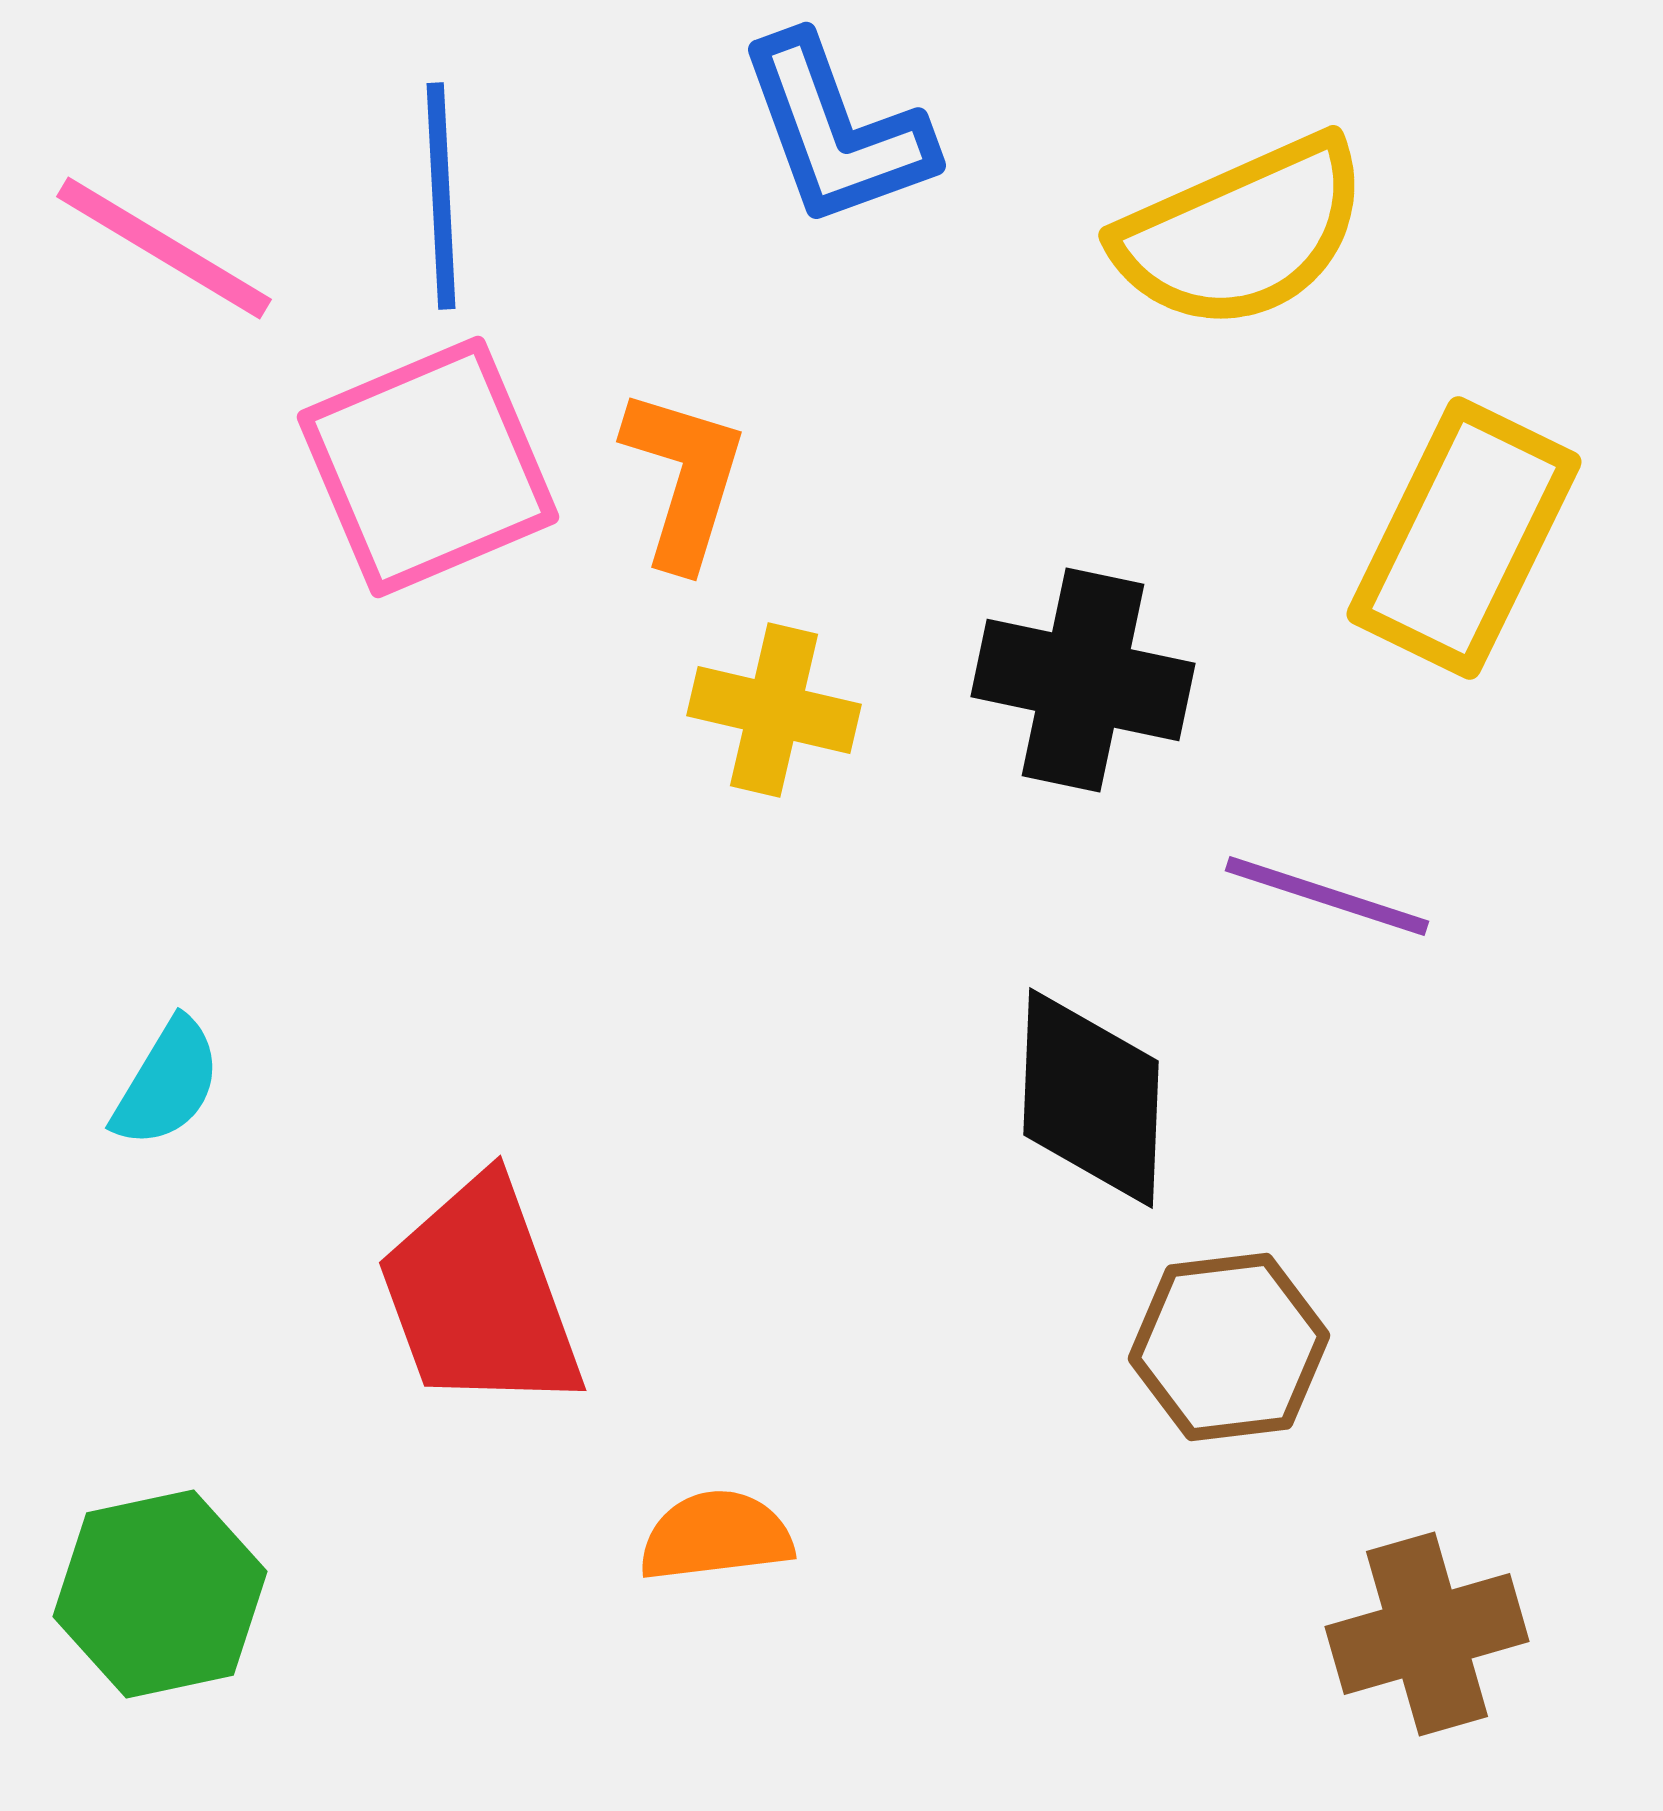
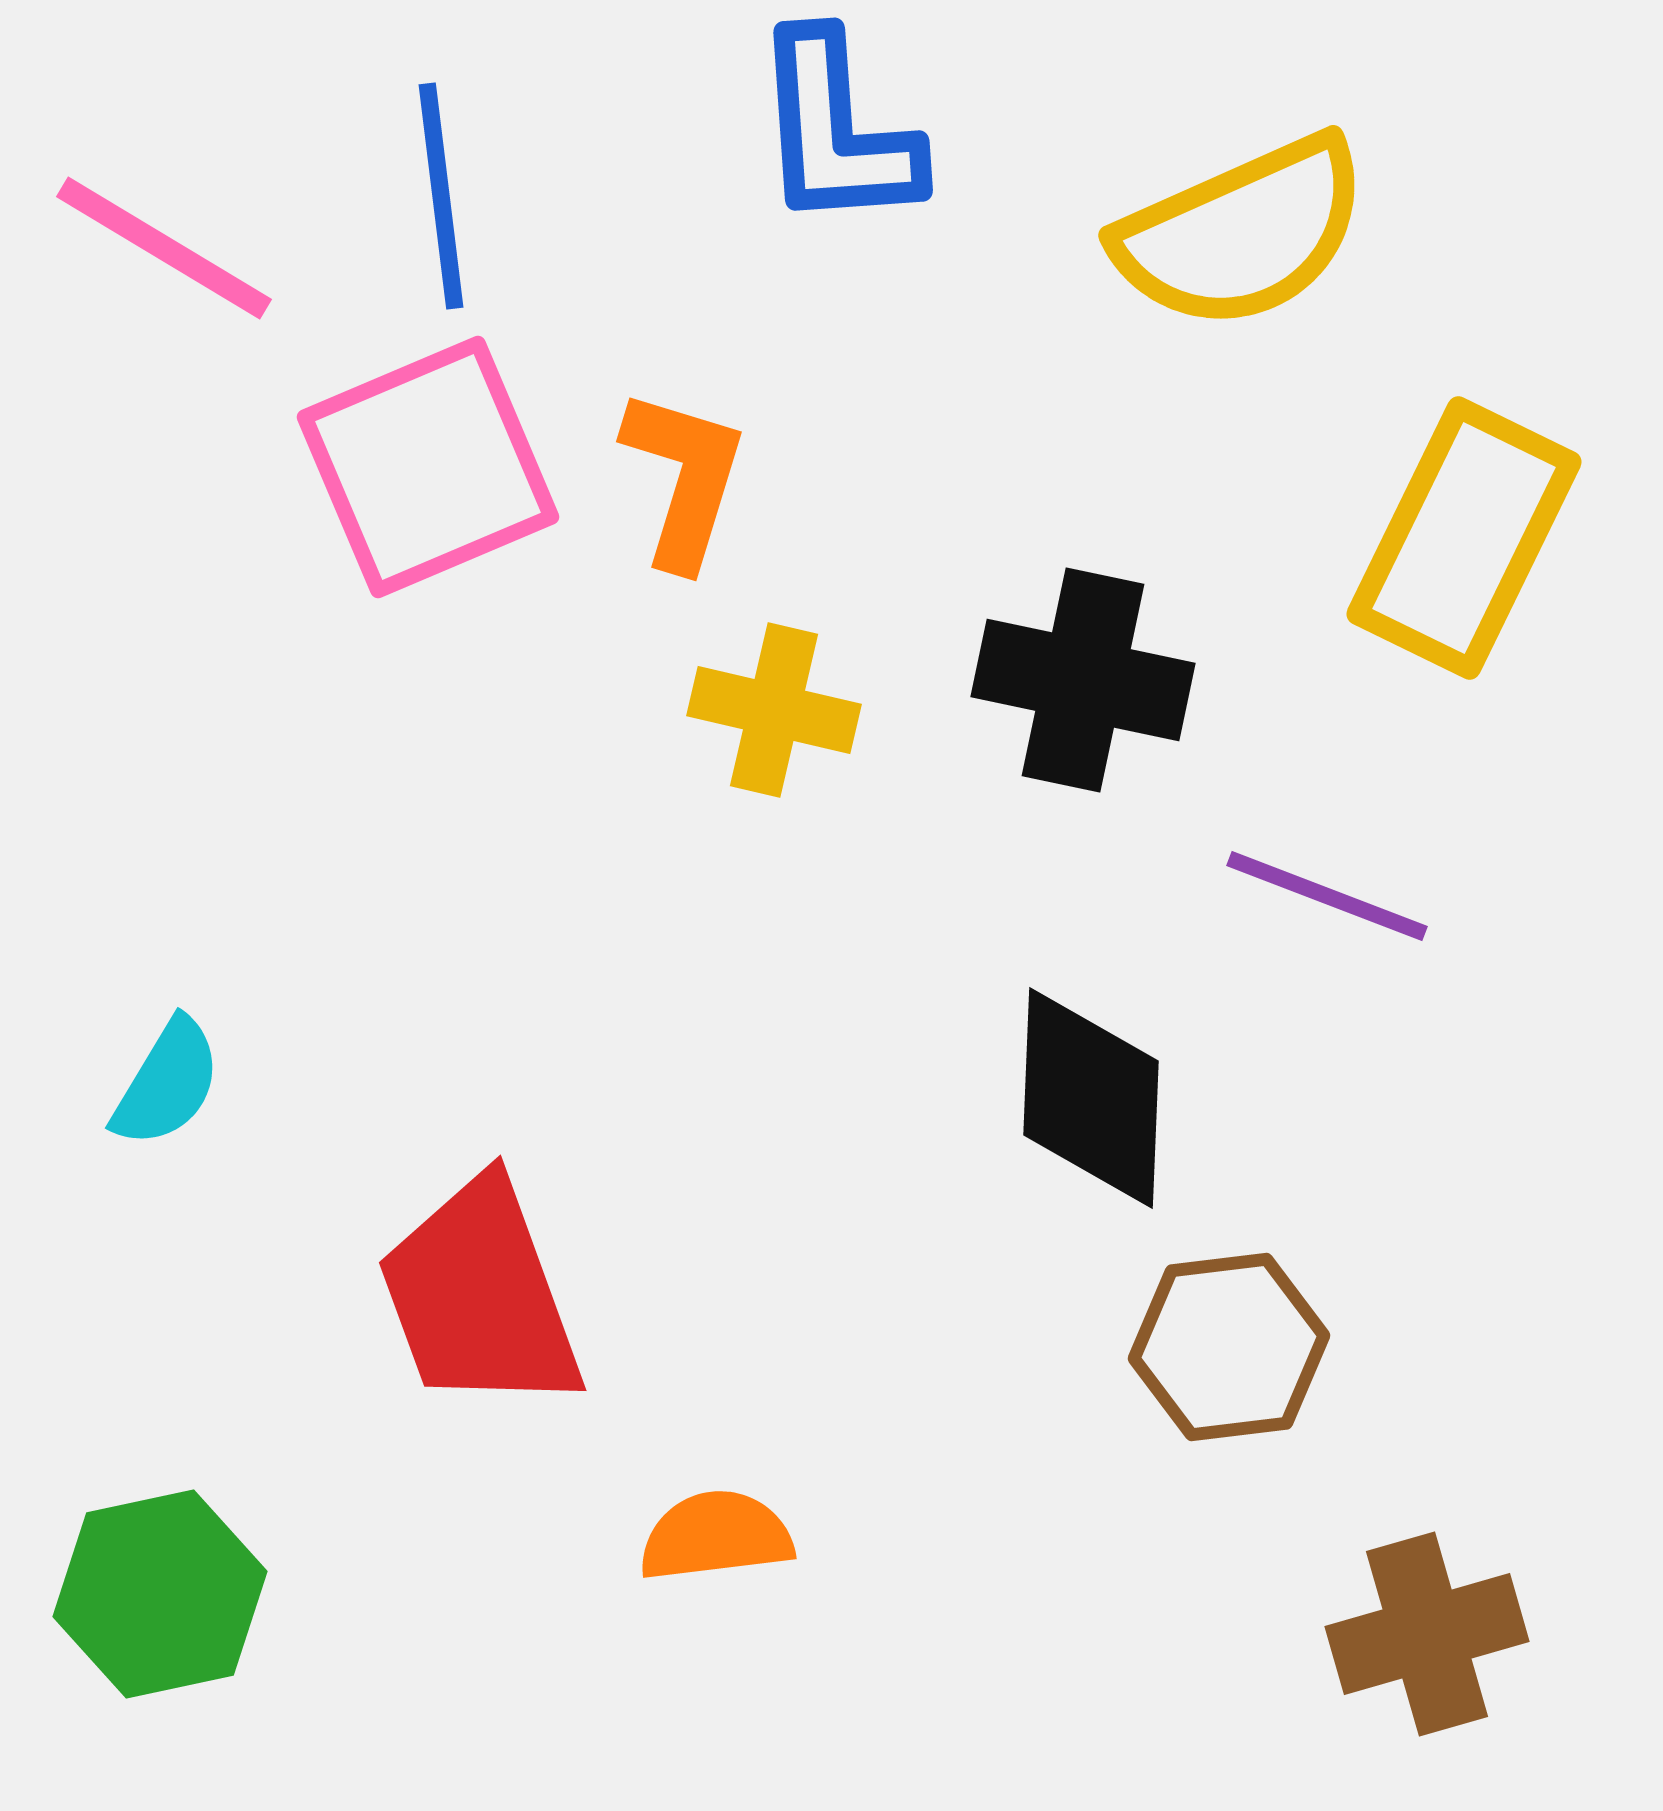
blue L-shape: rotated 16 degrees clockwise
blue line: rotated 4 degrees counterclockwise
purple line: rotated 3 degrees clockwise
